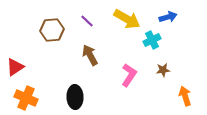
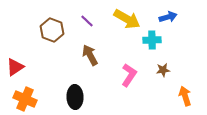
brown hexagon: rotated 25 degrees clockwise
cyan cross: rotated 24 degrees clockwise
orange cross: moved 1 px left, 1 px down
